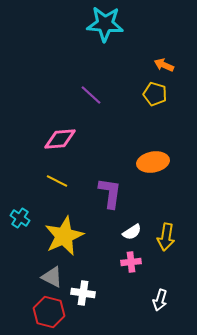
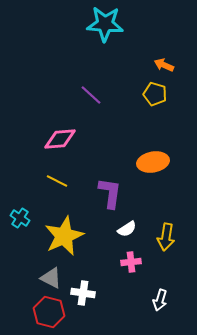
white semicircle: moved 5 px left, 3 px up
gray triangle: moved 1 px left, 1 px down
